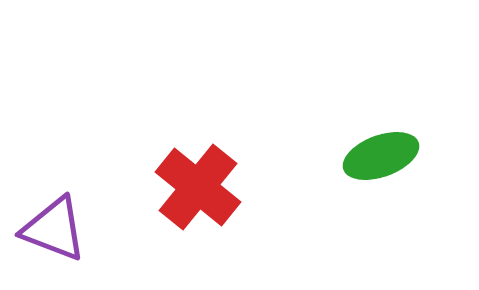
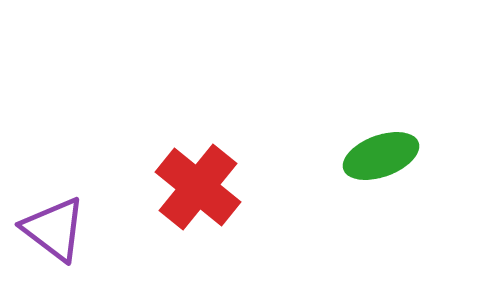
purple triangle: rotated 16 degrees clockwise
